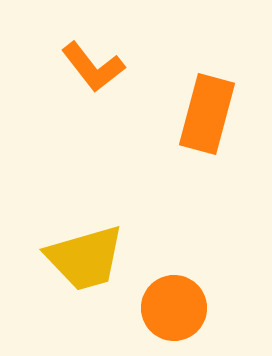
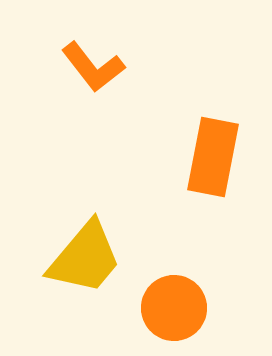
orange rectangle: moved 6 px right, 43 px down; rotated 4 degrees counterclockwise
yellow trapezoid: rotated 34 degrees counterclockwise
